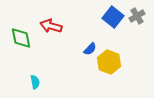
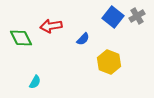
red arrow: rotated 25 degrees counterclockwise
green diamond: rotated 15 degrees counterclockwise
blue semicircle: moved 7 px left, 10 px up
cyan semicircle: rotated 40 degrees clockwise
